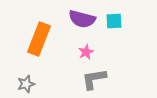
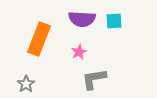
purple semicircle: rotated 12 degrees counterclockwise
pink star: moved 7 px left
gray star: rotated 18 degrees counterclockwise
